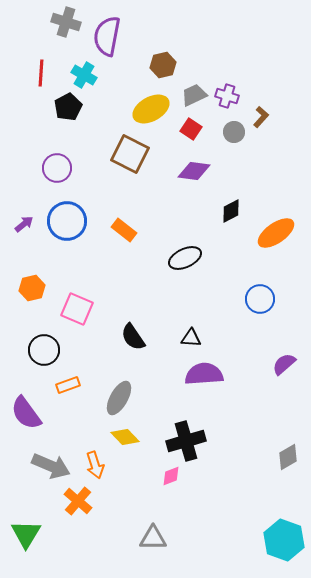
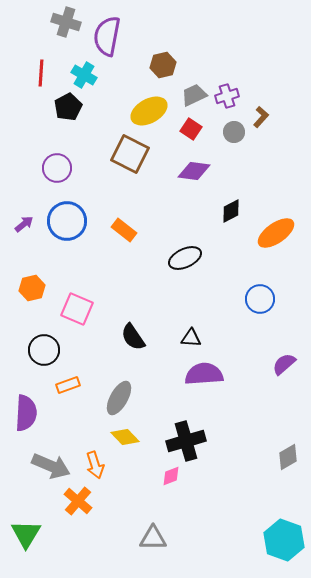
purple cross at (227, 96): rotated 35 degrees counterclockwise
yellow ellipse at (151, 109): moved 2 px left, 2 px down
purple semicircle at (26, 413): rotated 141 degrees counterclockwise
